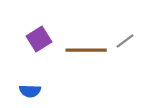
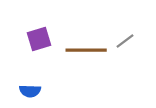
purple square: rotated 15 degrees clockwise
